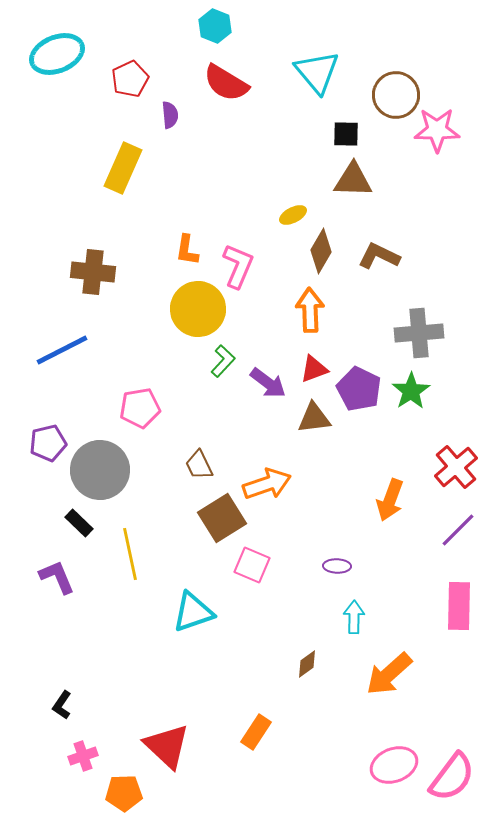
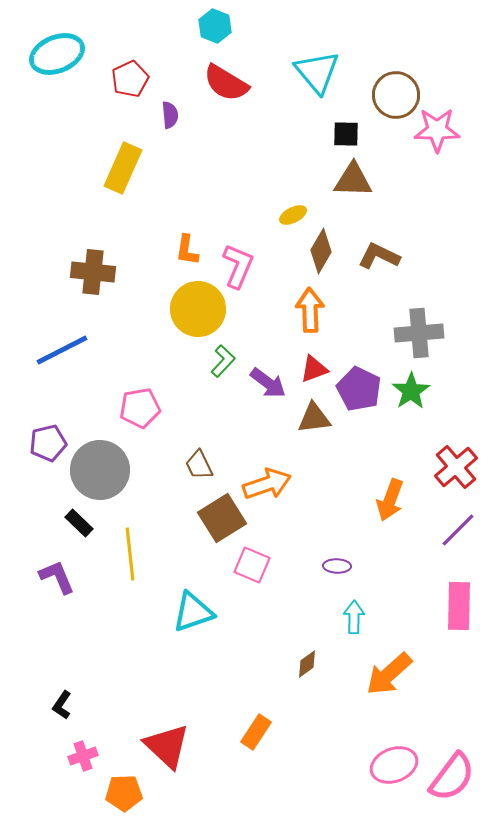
yellow line at (130, 554): rotated 6 degrees clockwise
